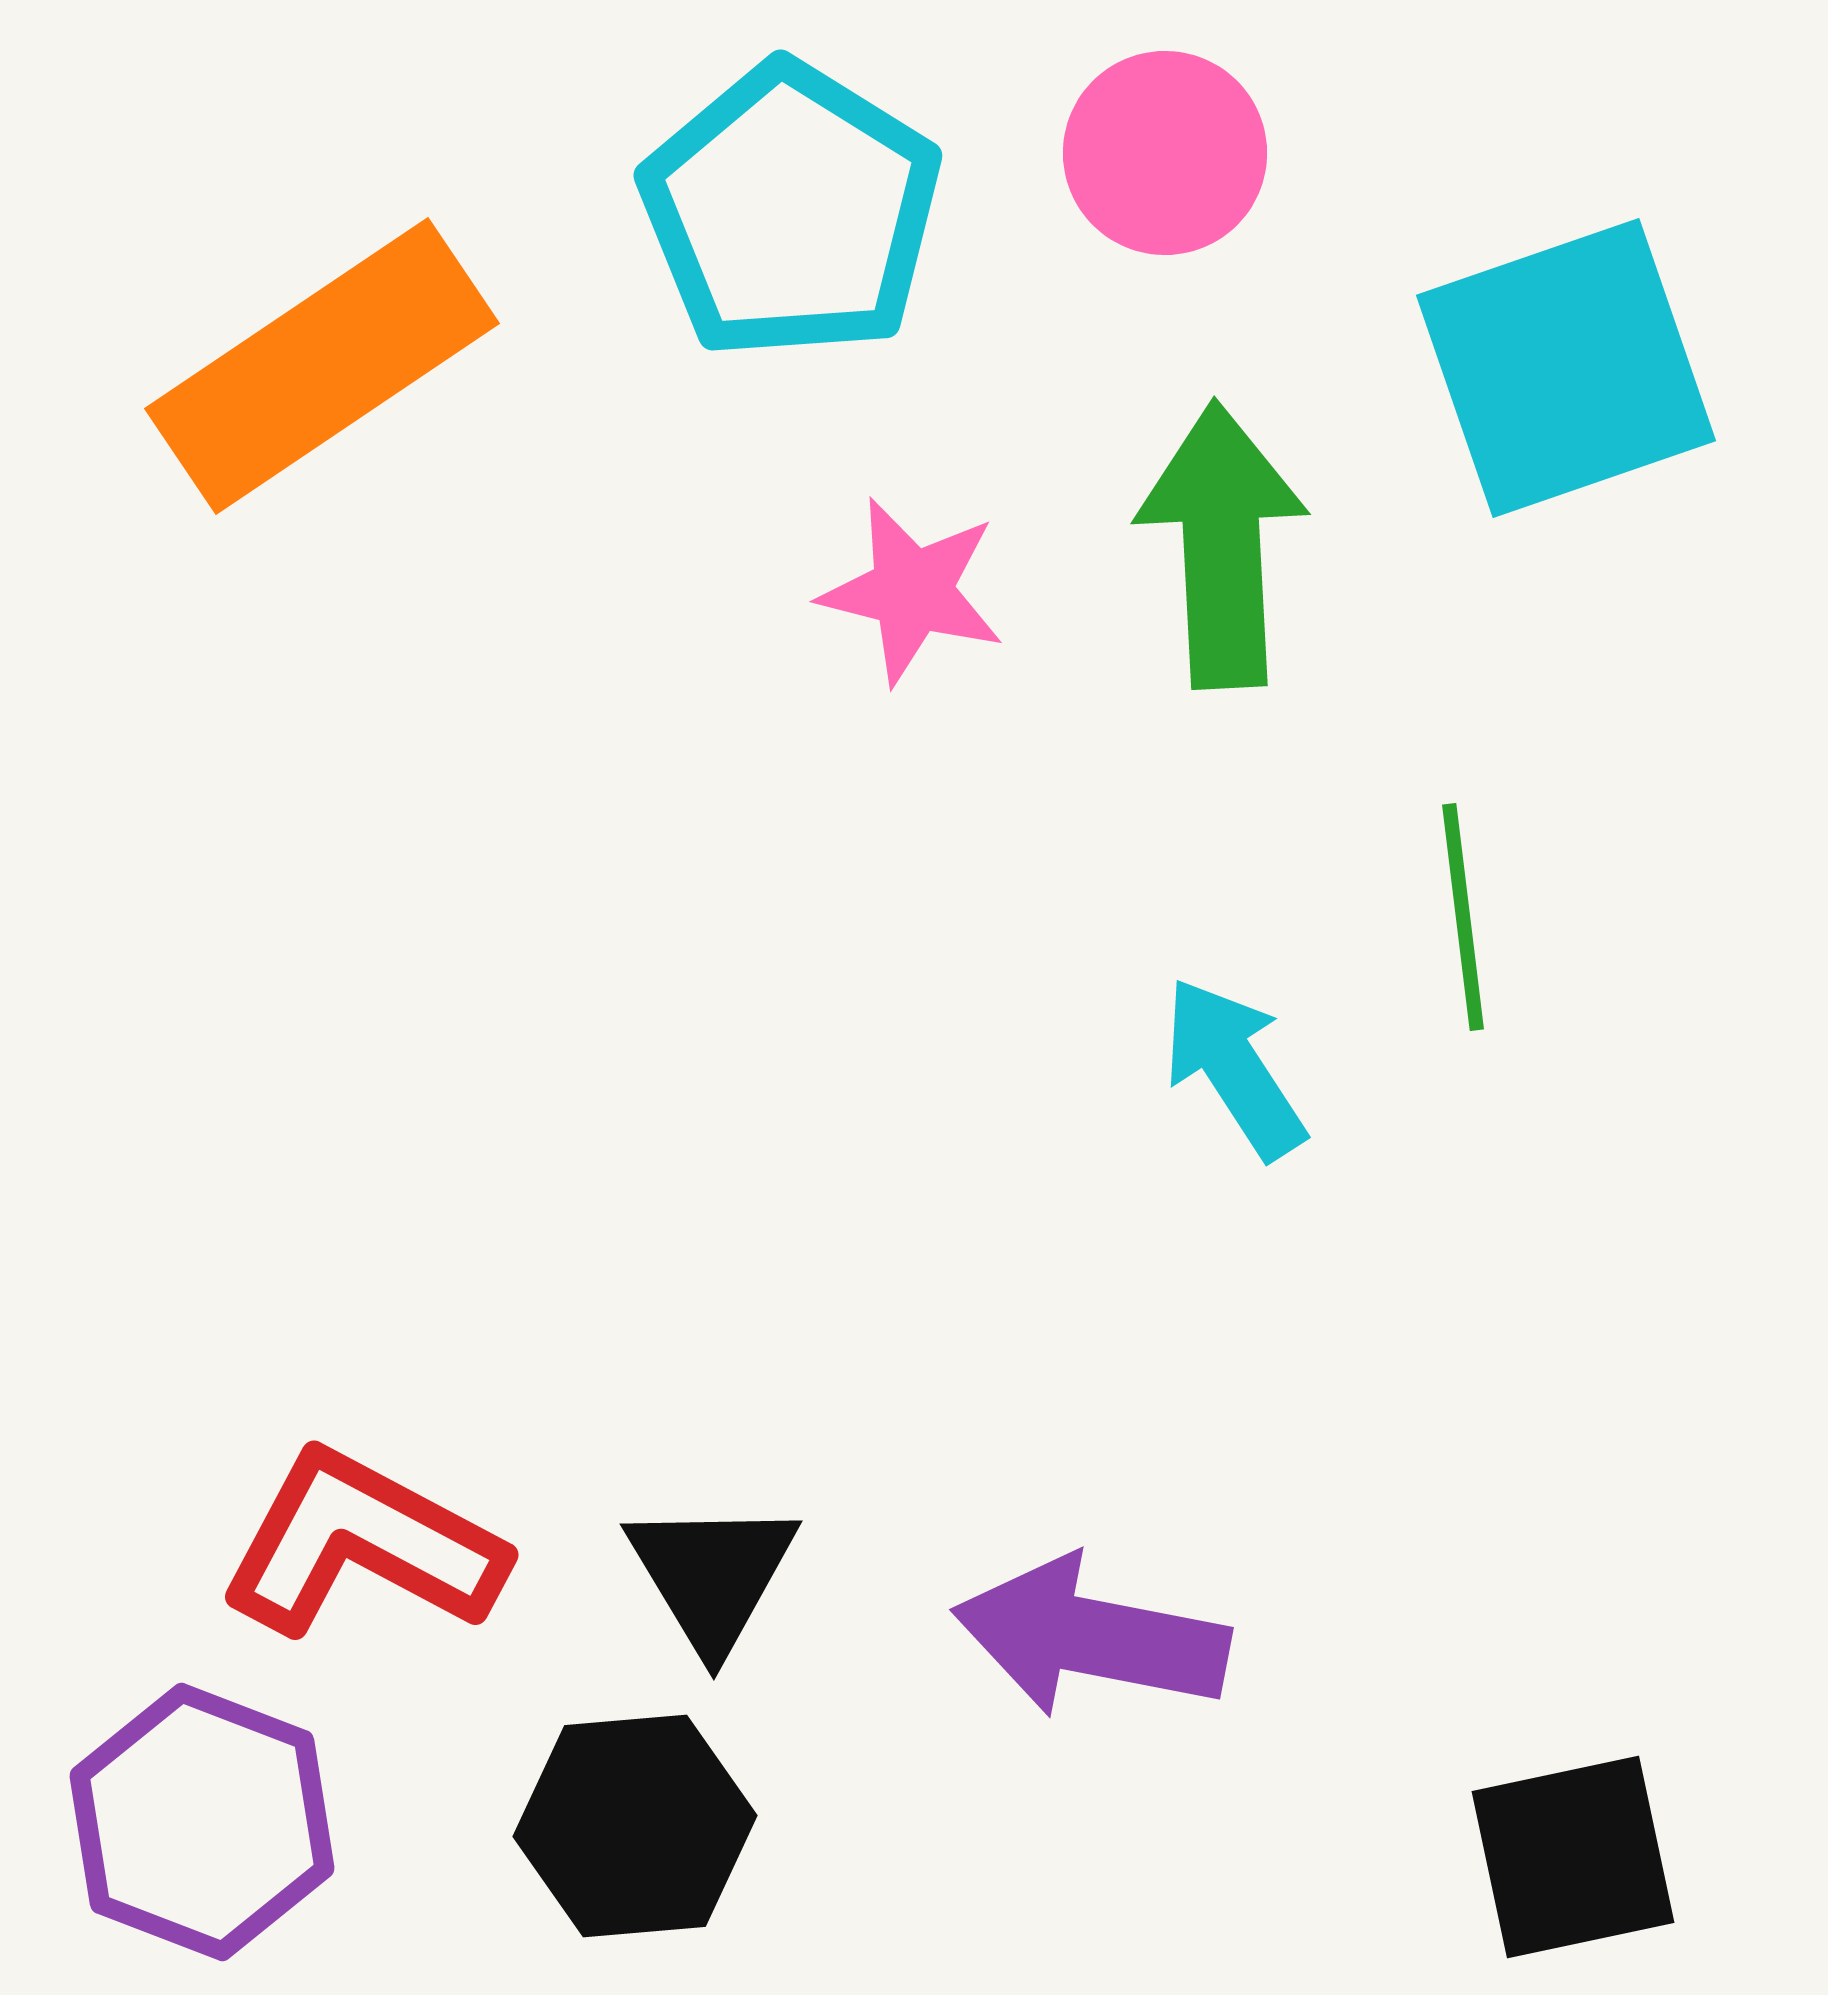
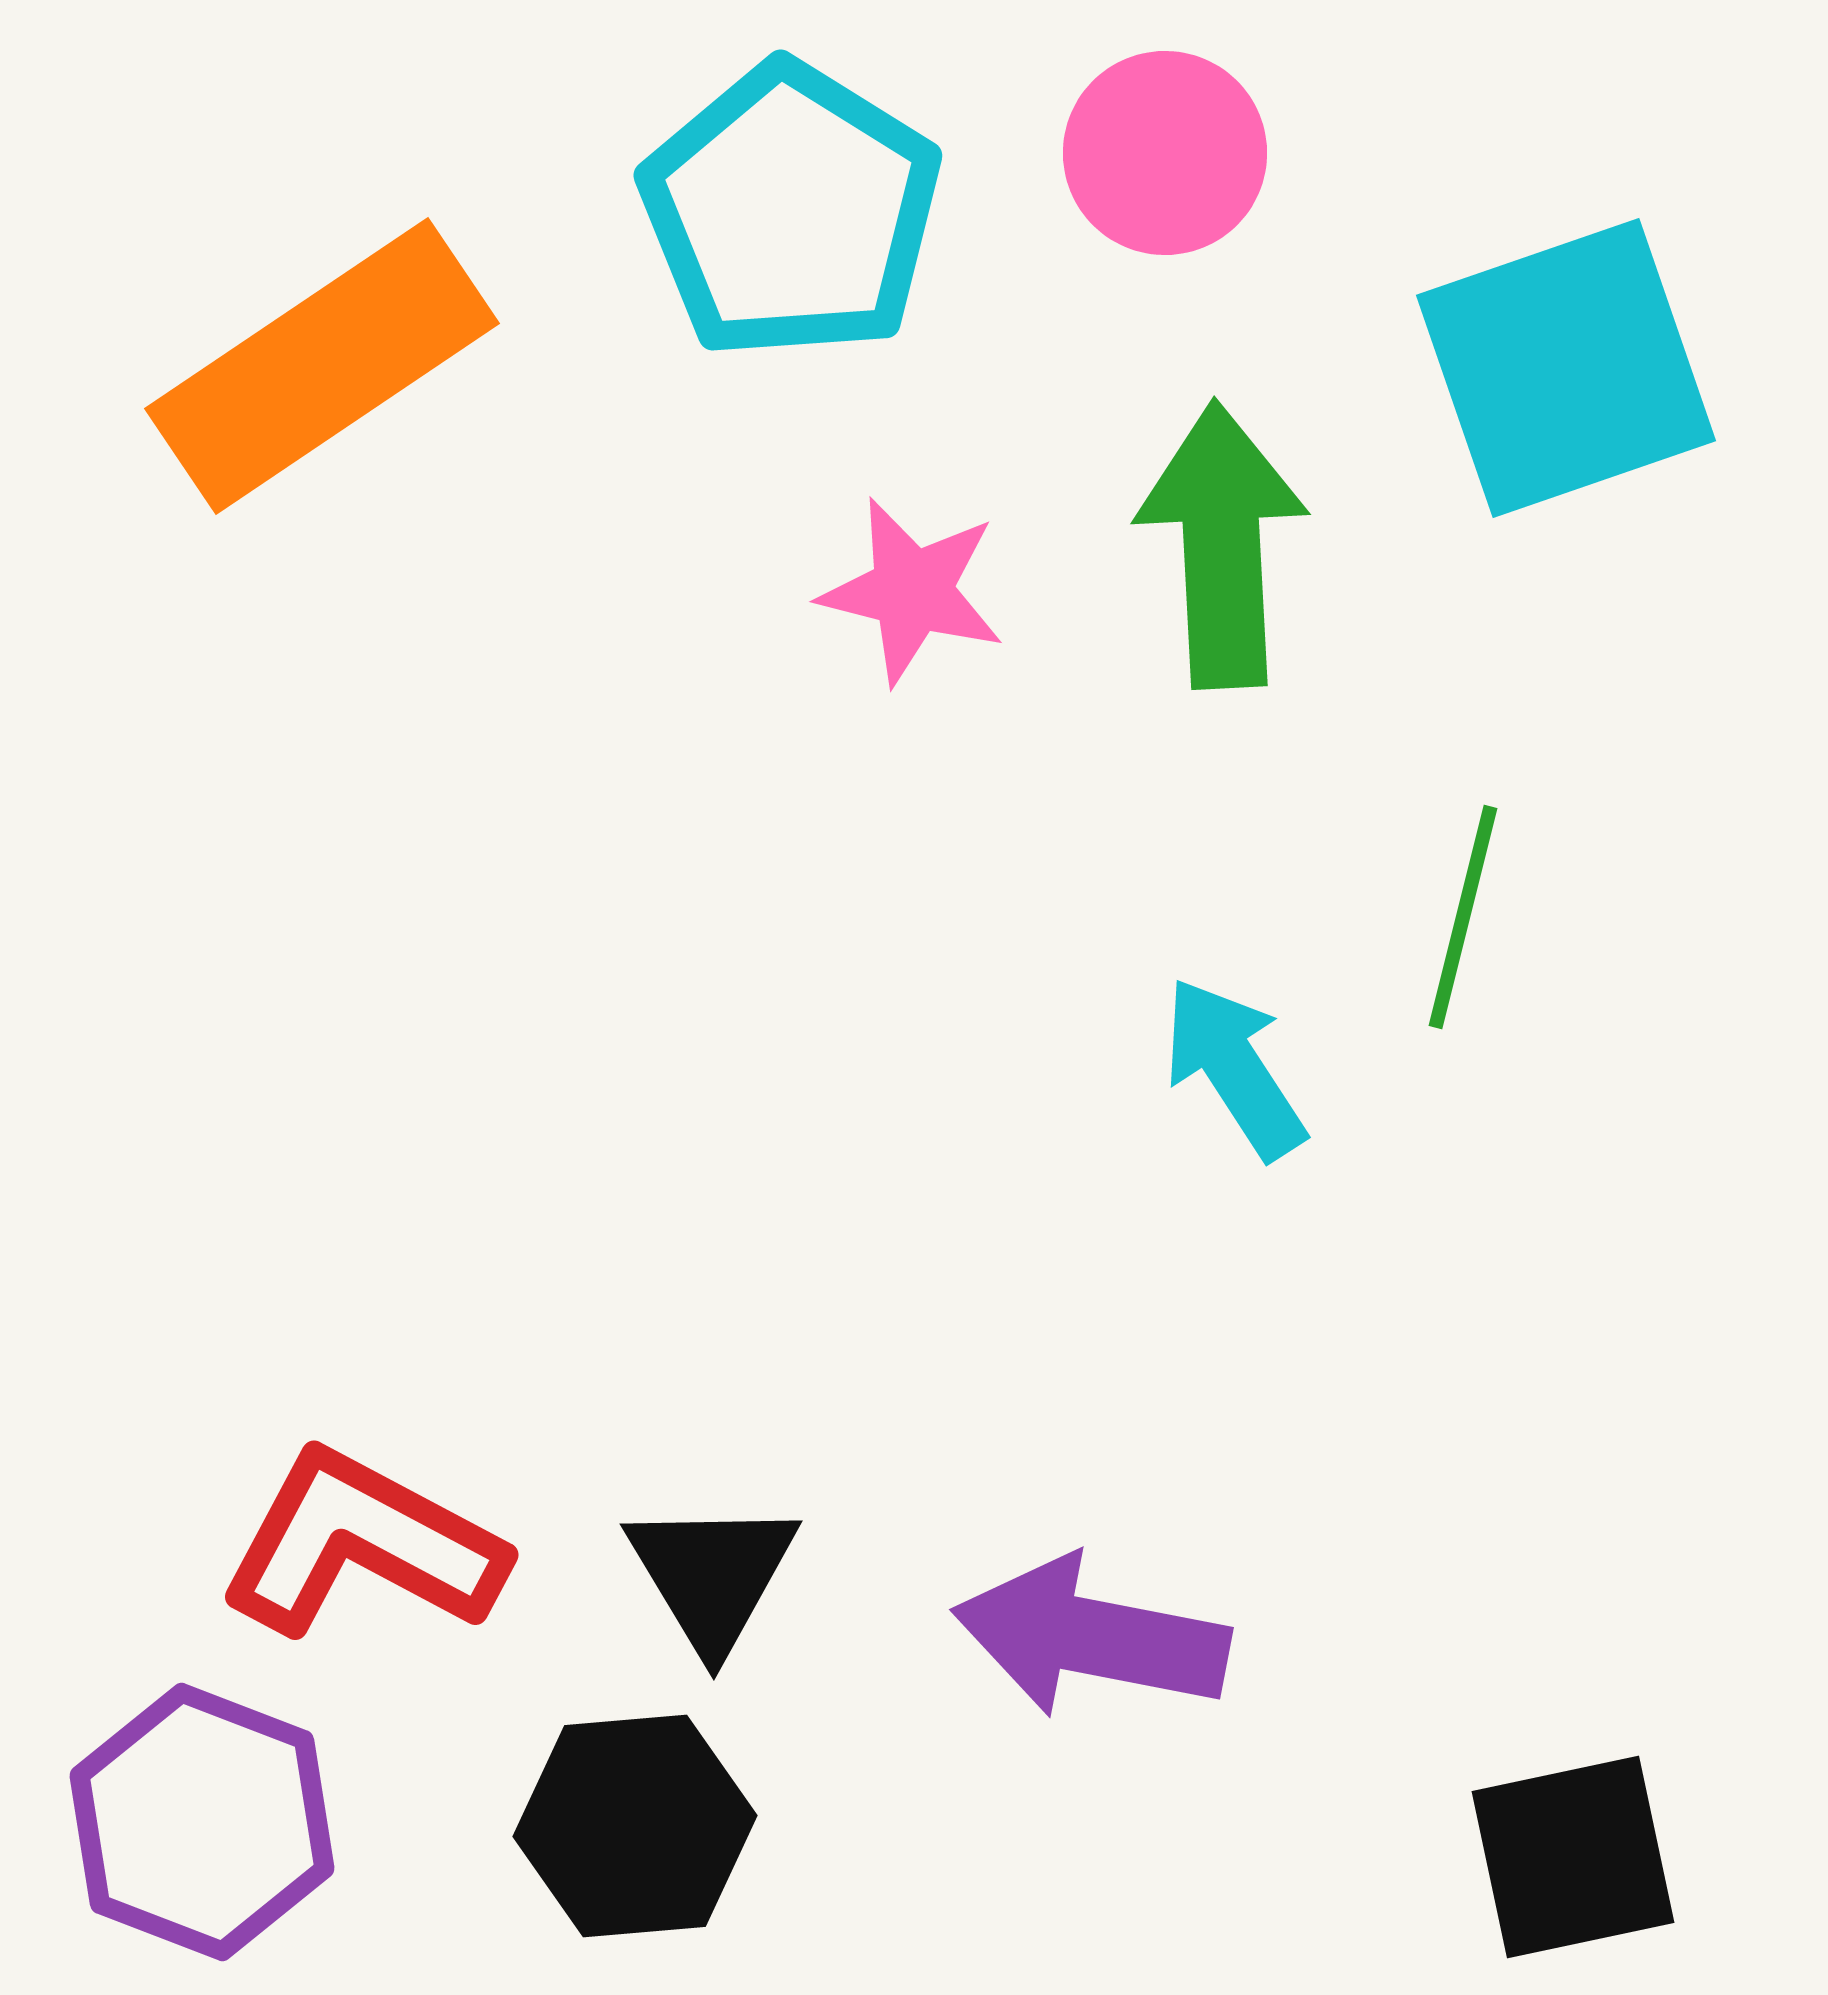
green line: rotated 21 degrees clockwise
